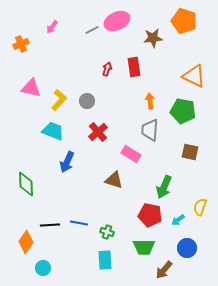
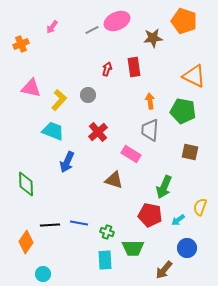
gray circle: moved 1 px right, 6 px up
green trapezoid: moved 11 px left, 1 px down
cyan circle: moved 6 px down
